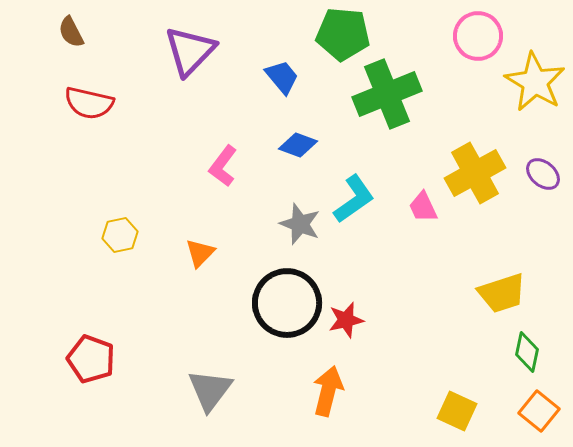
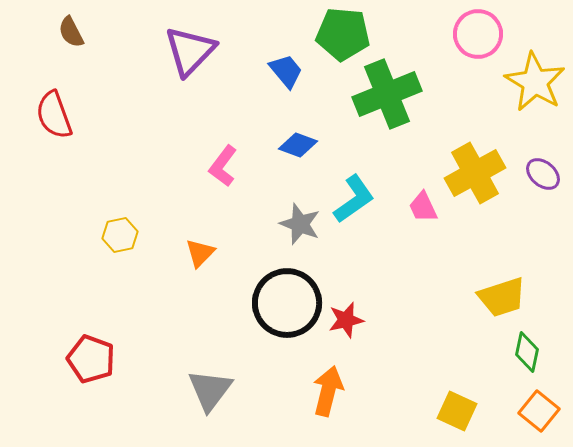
pink circle: moved 2 px up
blue trapezoid: moved 4 px right, 6 px up
red semicircle: moved 35 px left, 12 px down; rotated 57 degrees clockwise
yellow trapezoid: moved 4 px down
